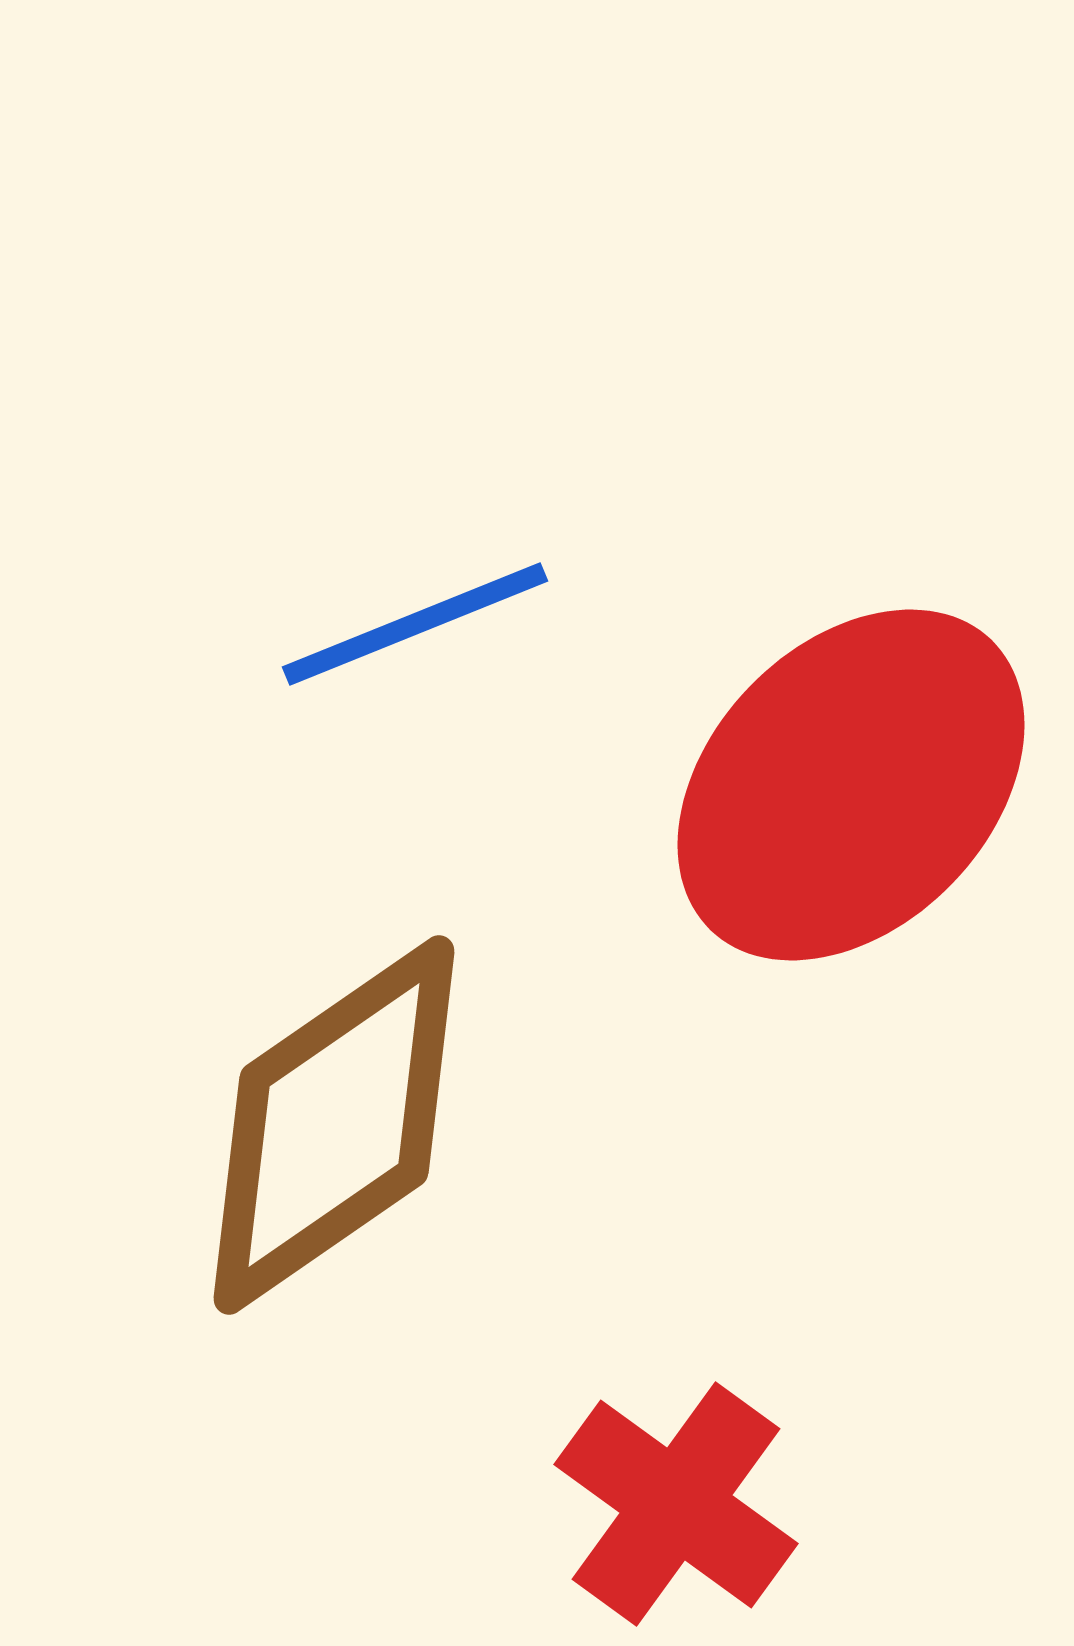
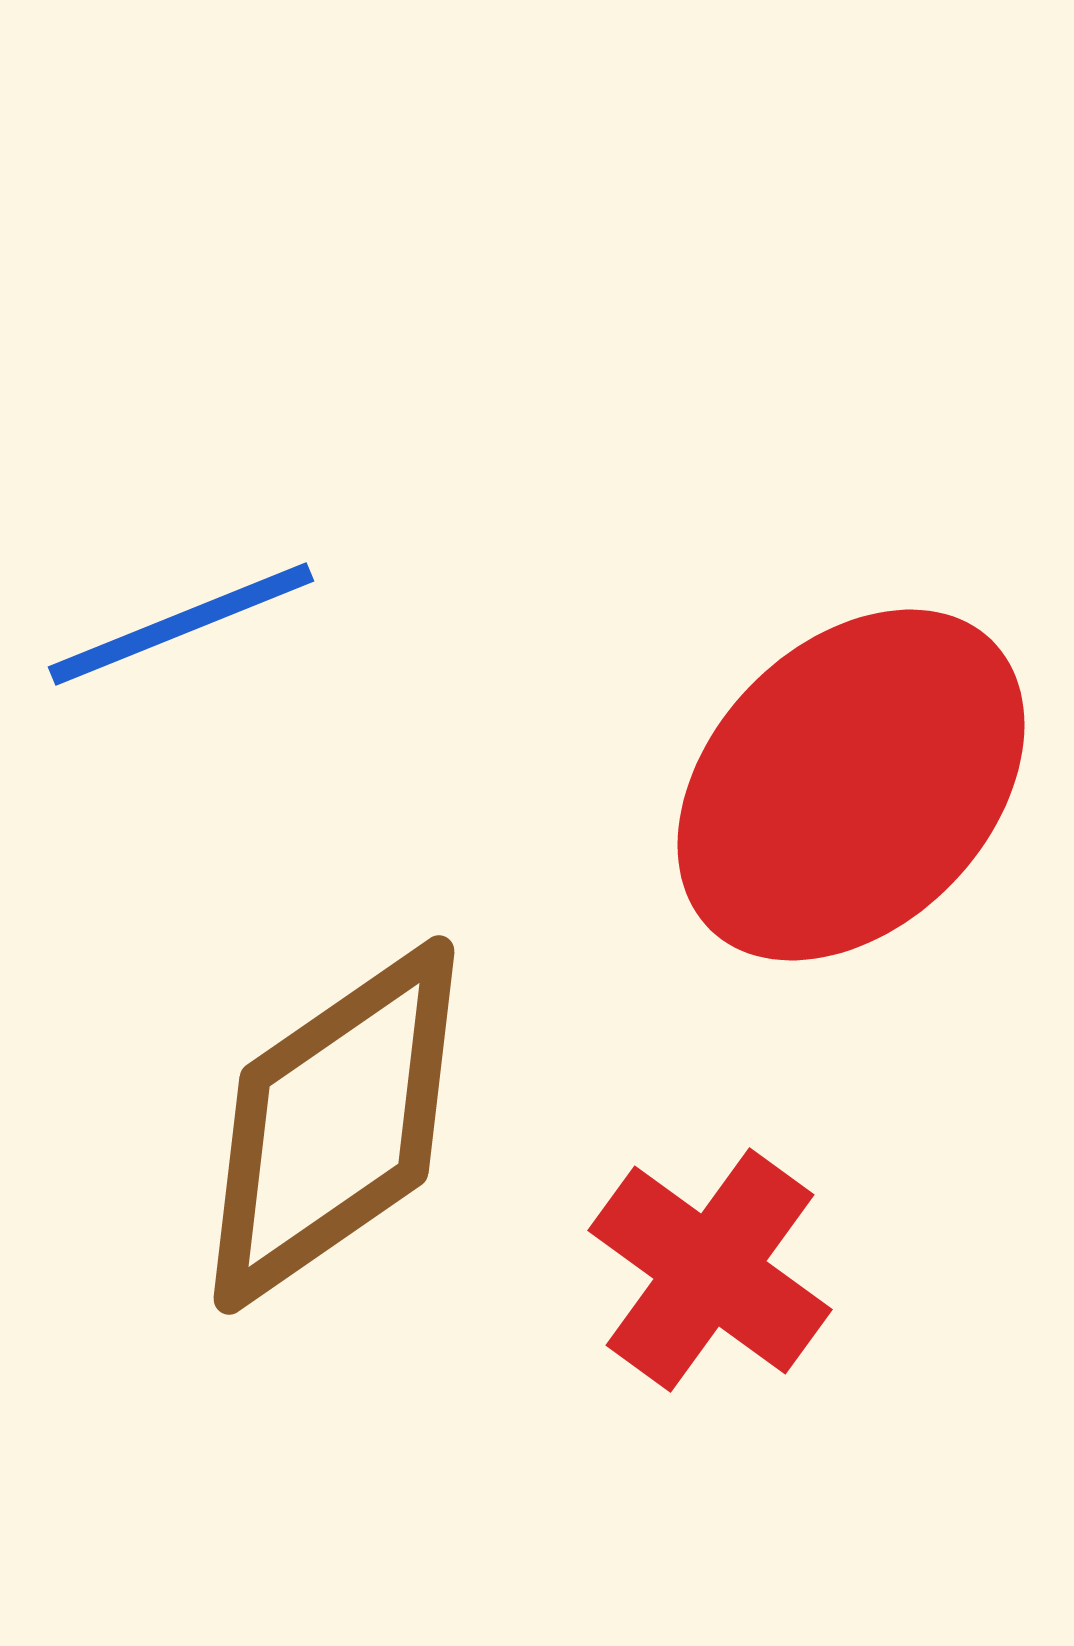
blue line: moved 234 px left
red cross: moved 34 px right, 234 px up
